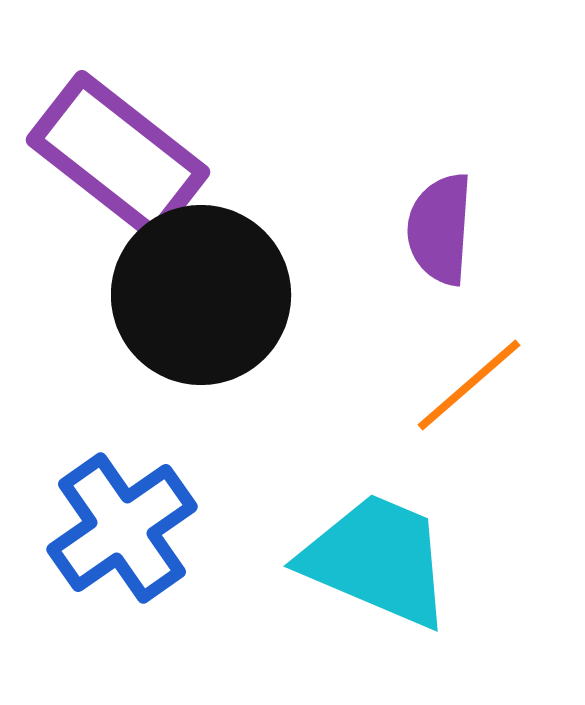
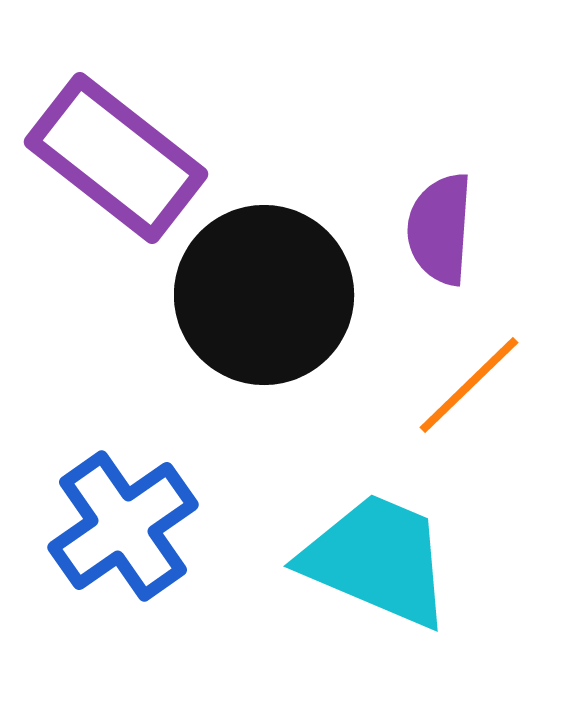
purple rectangle: moved 2 px left, 2 px down
black circle: moved 63 px right
orange line: rotated 3 degrees counterclockwise
blue cross: moved 1 px right, 2 px up
